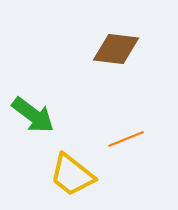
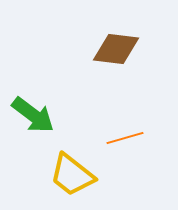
orange line: moved 1 px left, 1 px up; rotated 6 degrees clockwise
